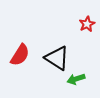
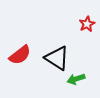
red semicircle: rotated 20 degrees clockwise
